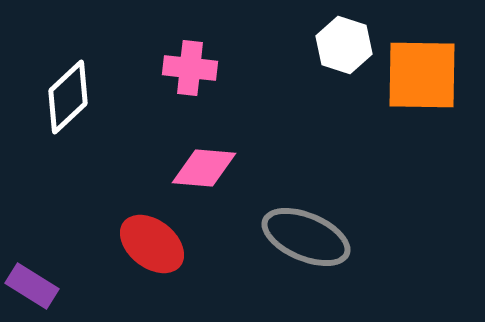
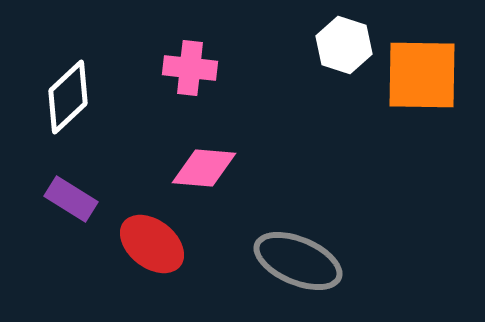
gray ellipse: moved 8 px left, 24 px down
purple rectangle: moved 39 px right, 87 px up
